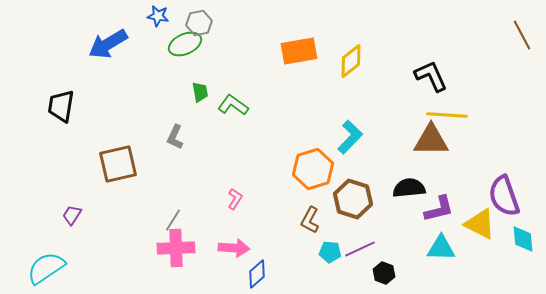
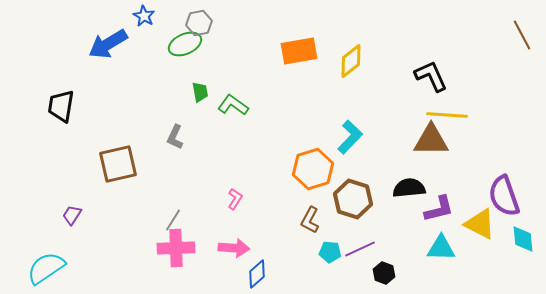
blue star: moved 14 px left; rotated 20 degrees clockwise
